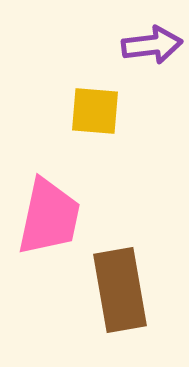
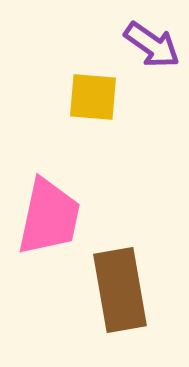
purple arrow: rotated 42 degrees clockwise
yellow square: moved 2 px left, 14 px up
